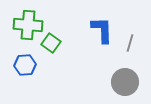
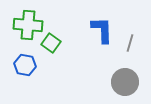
blue hexagon: rotated 15 degrees clockwise
